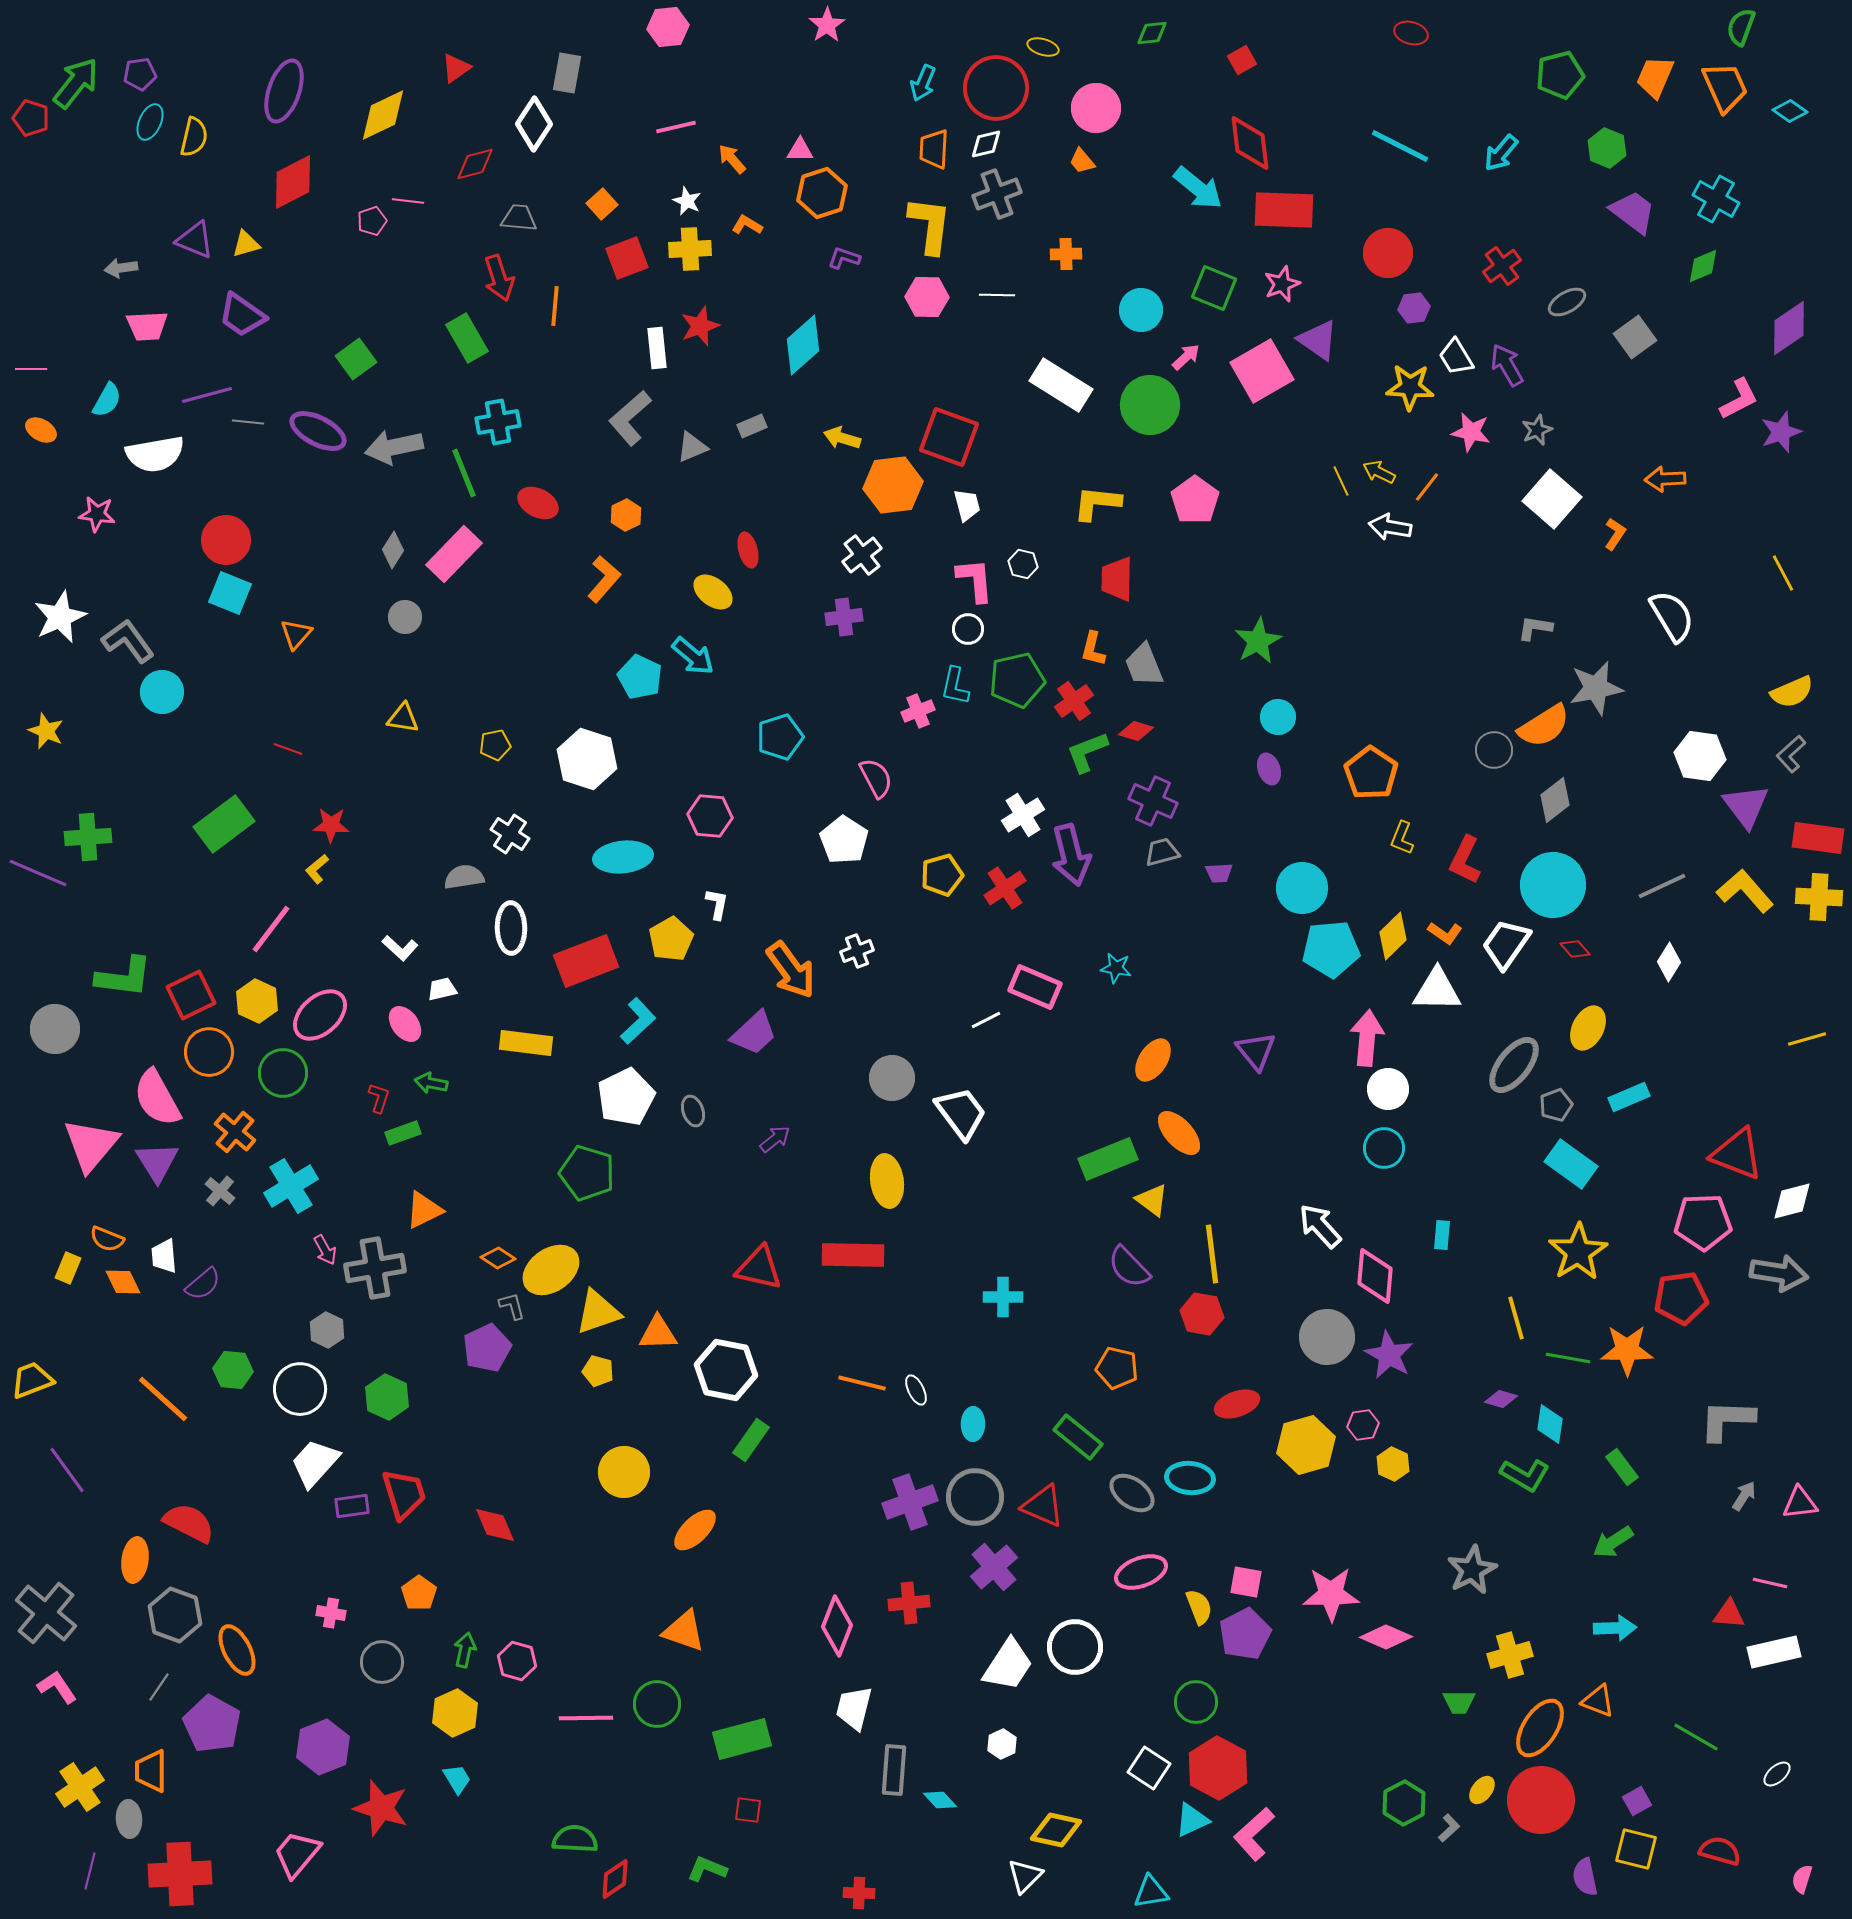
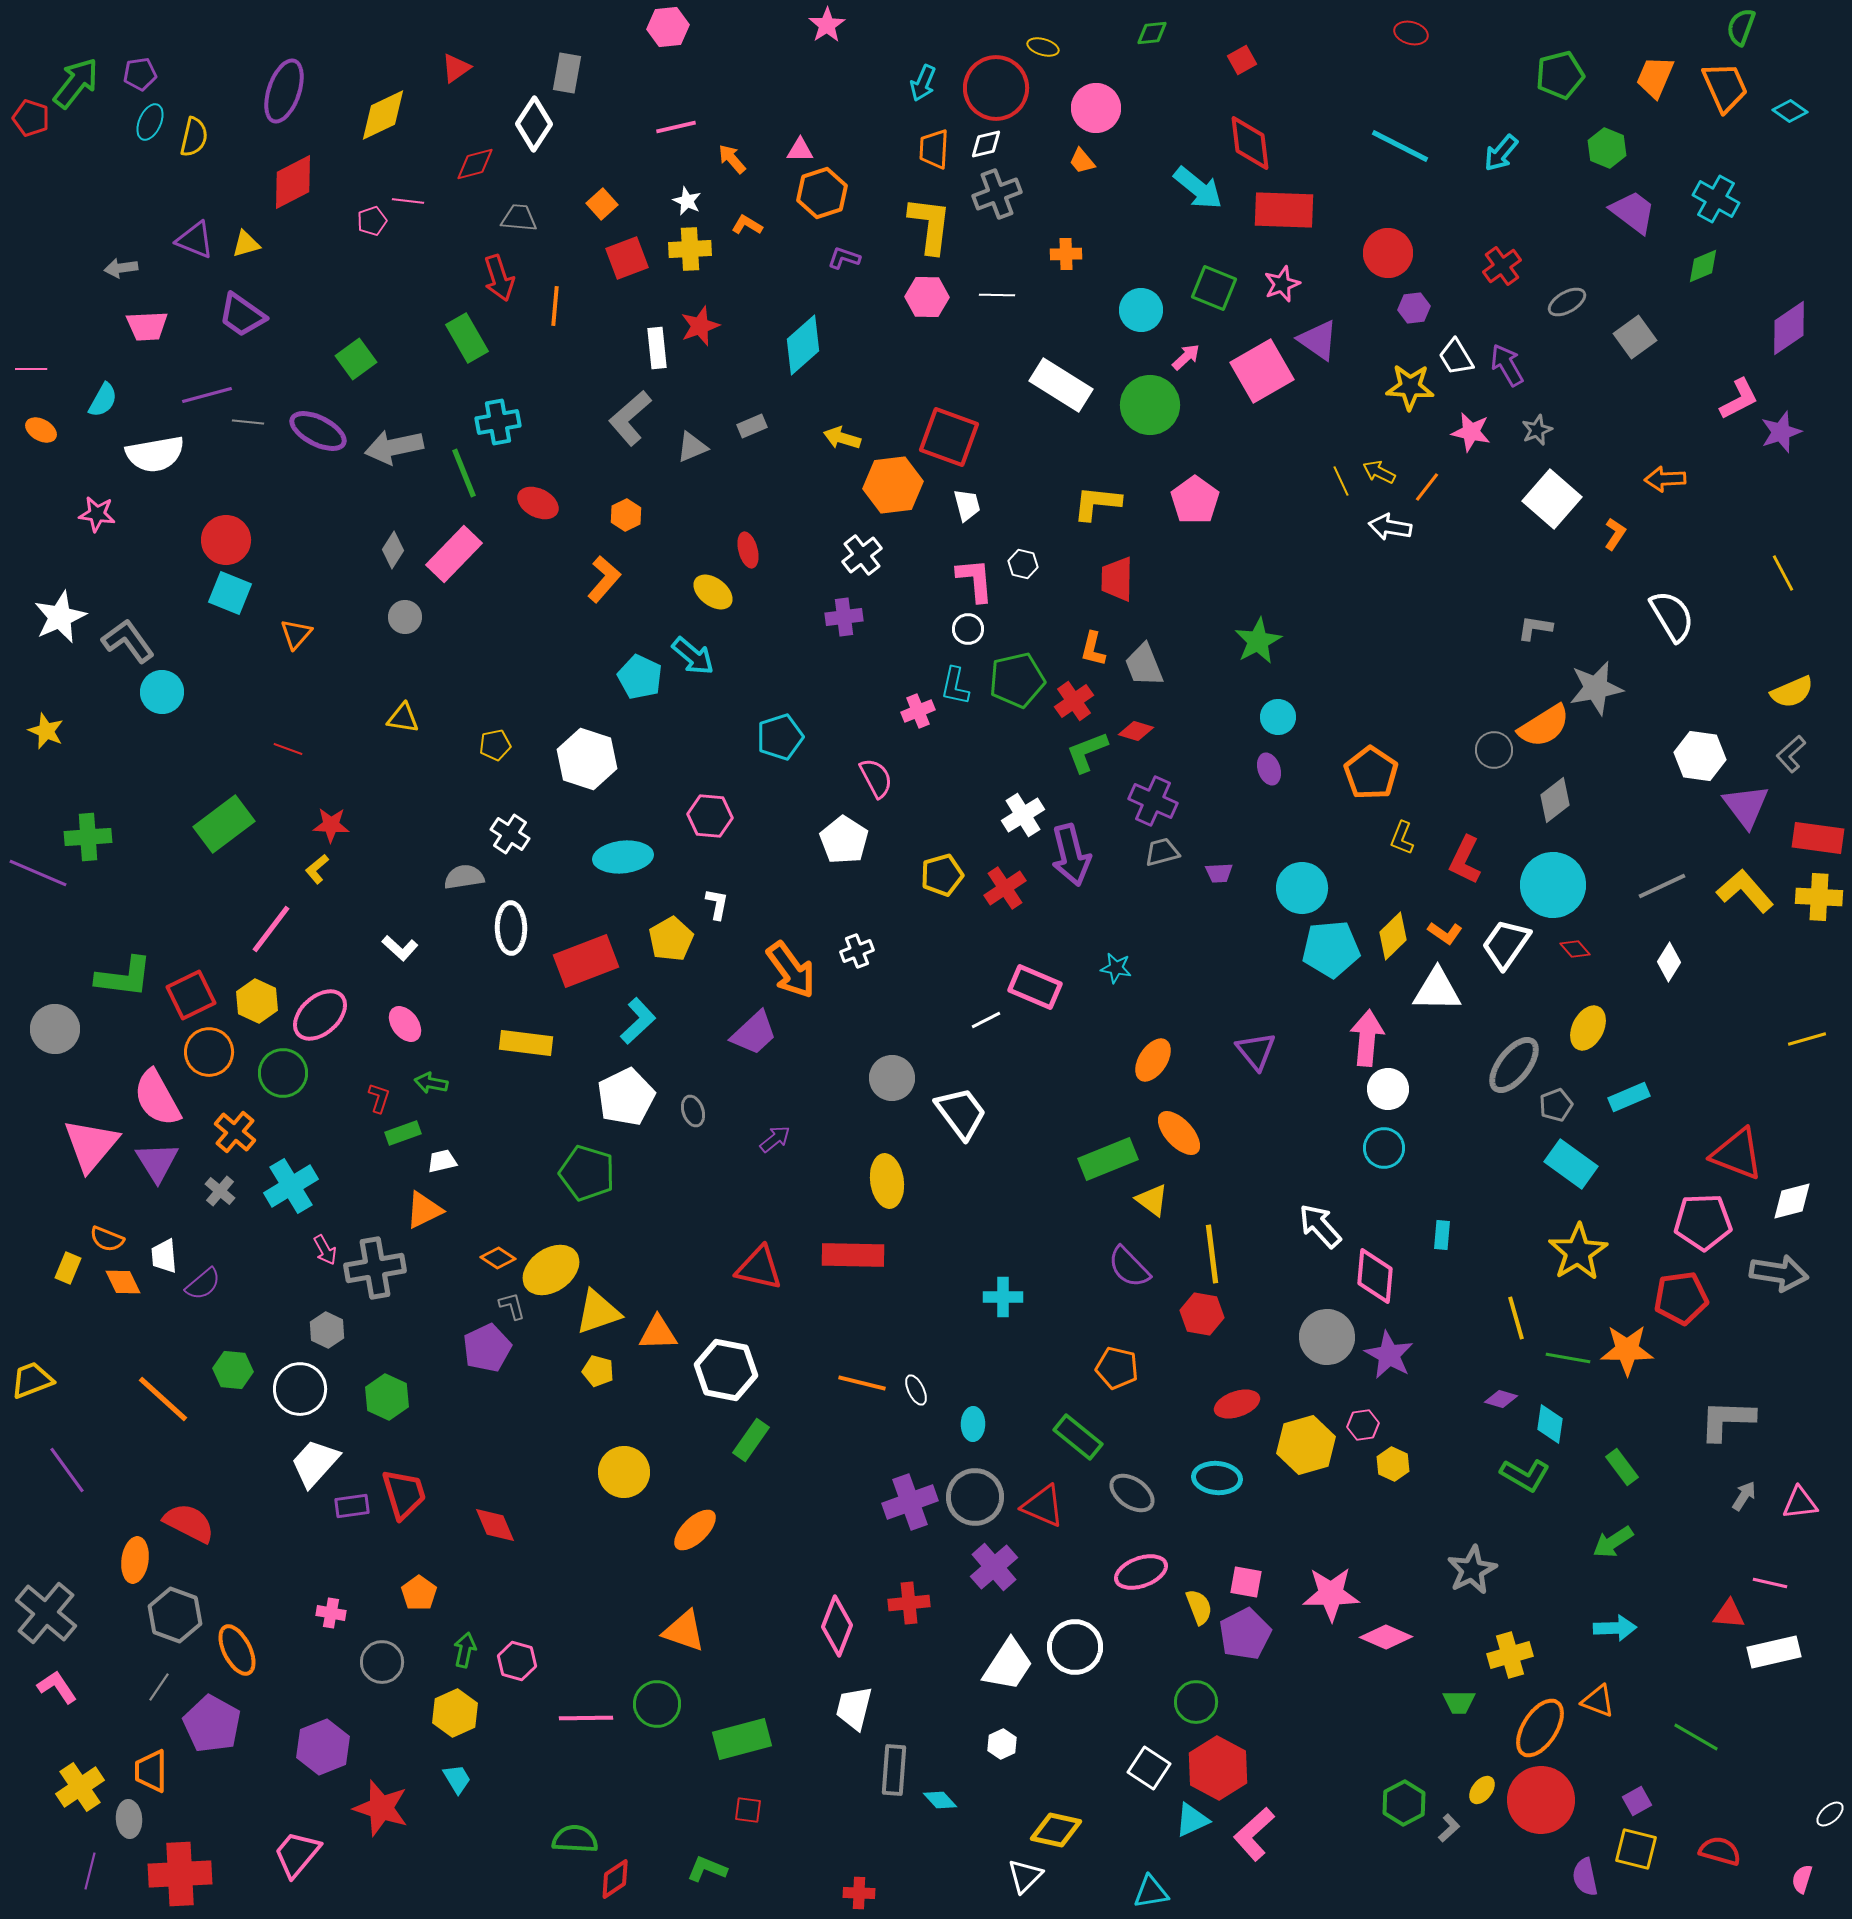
cyan semicircle at (107, 400): moved 4 px left
white trapezoid at (442, 989): moved 172 px down
cyan ellipse at (1190, 1478): moved 27 px right
white ellipse at (1777, 1774): moved 53 px right, 40 px down
